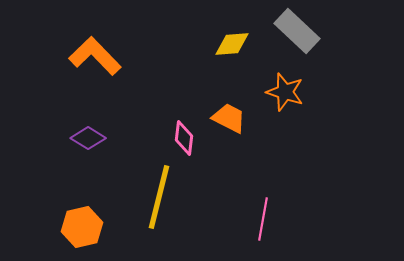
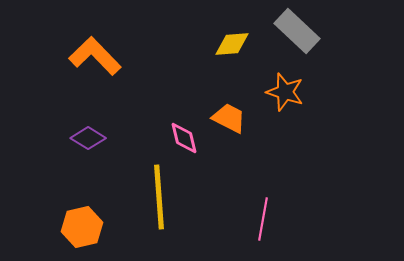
pink diamond: rotated 20 degrees counterclockwise
yellow line: rotated 18 degrees counterclockwise
